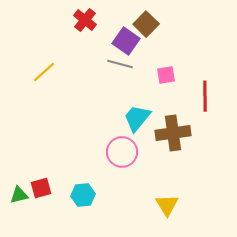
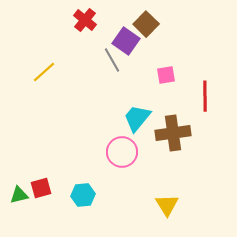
gray line: moved 8 px left, 4 px up; rotated 45 degrees clockwise
